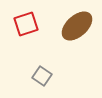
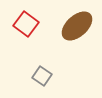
red square: rotated 35 degrees counterclockwise
